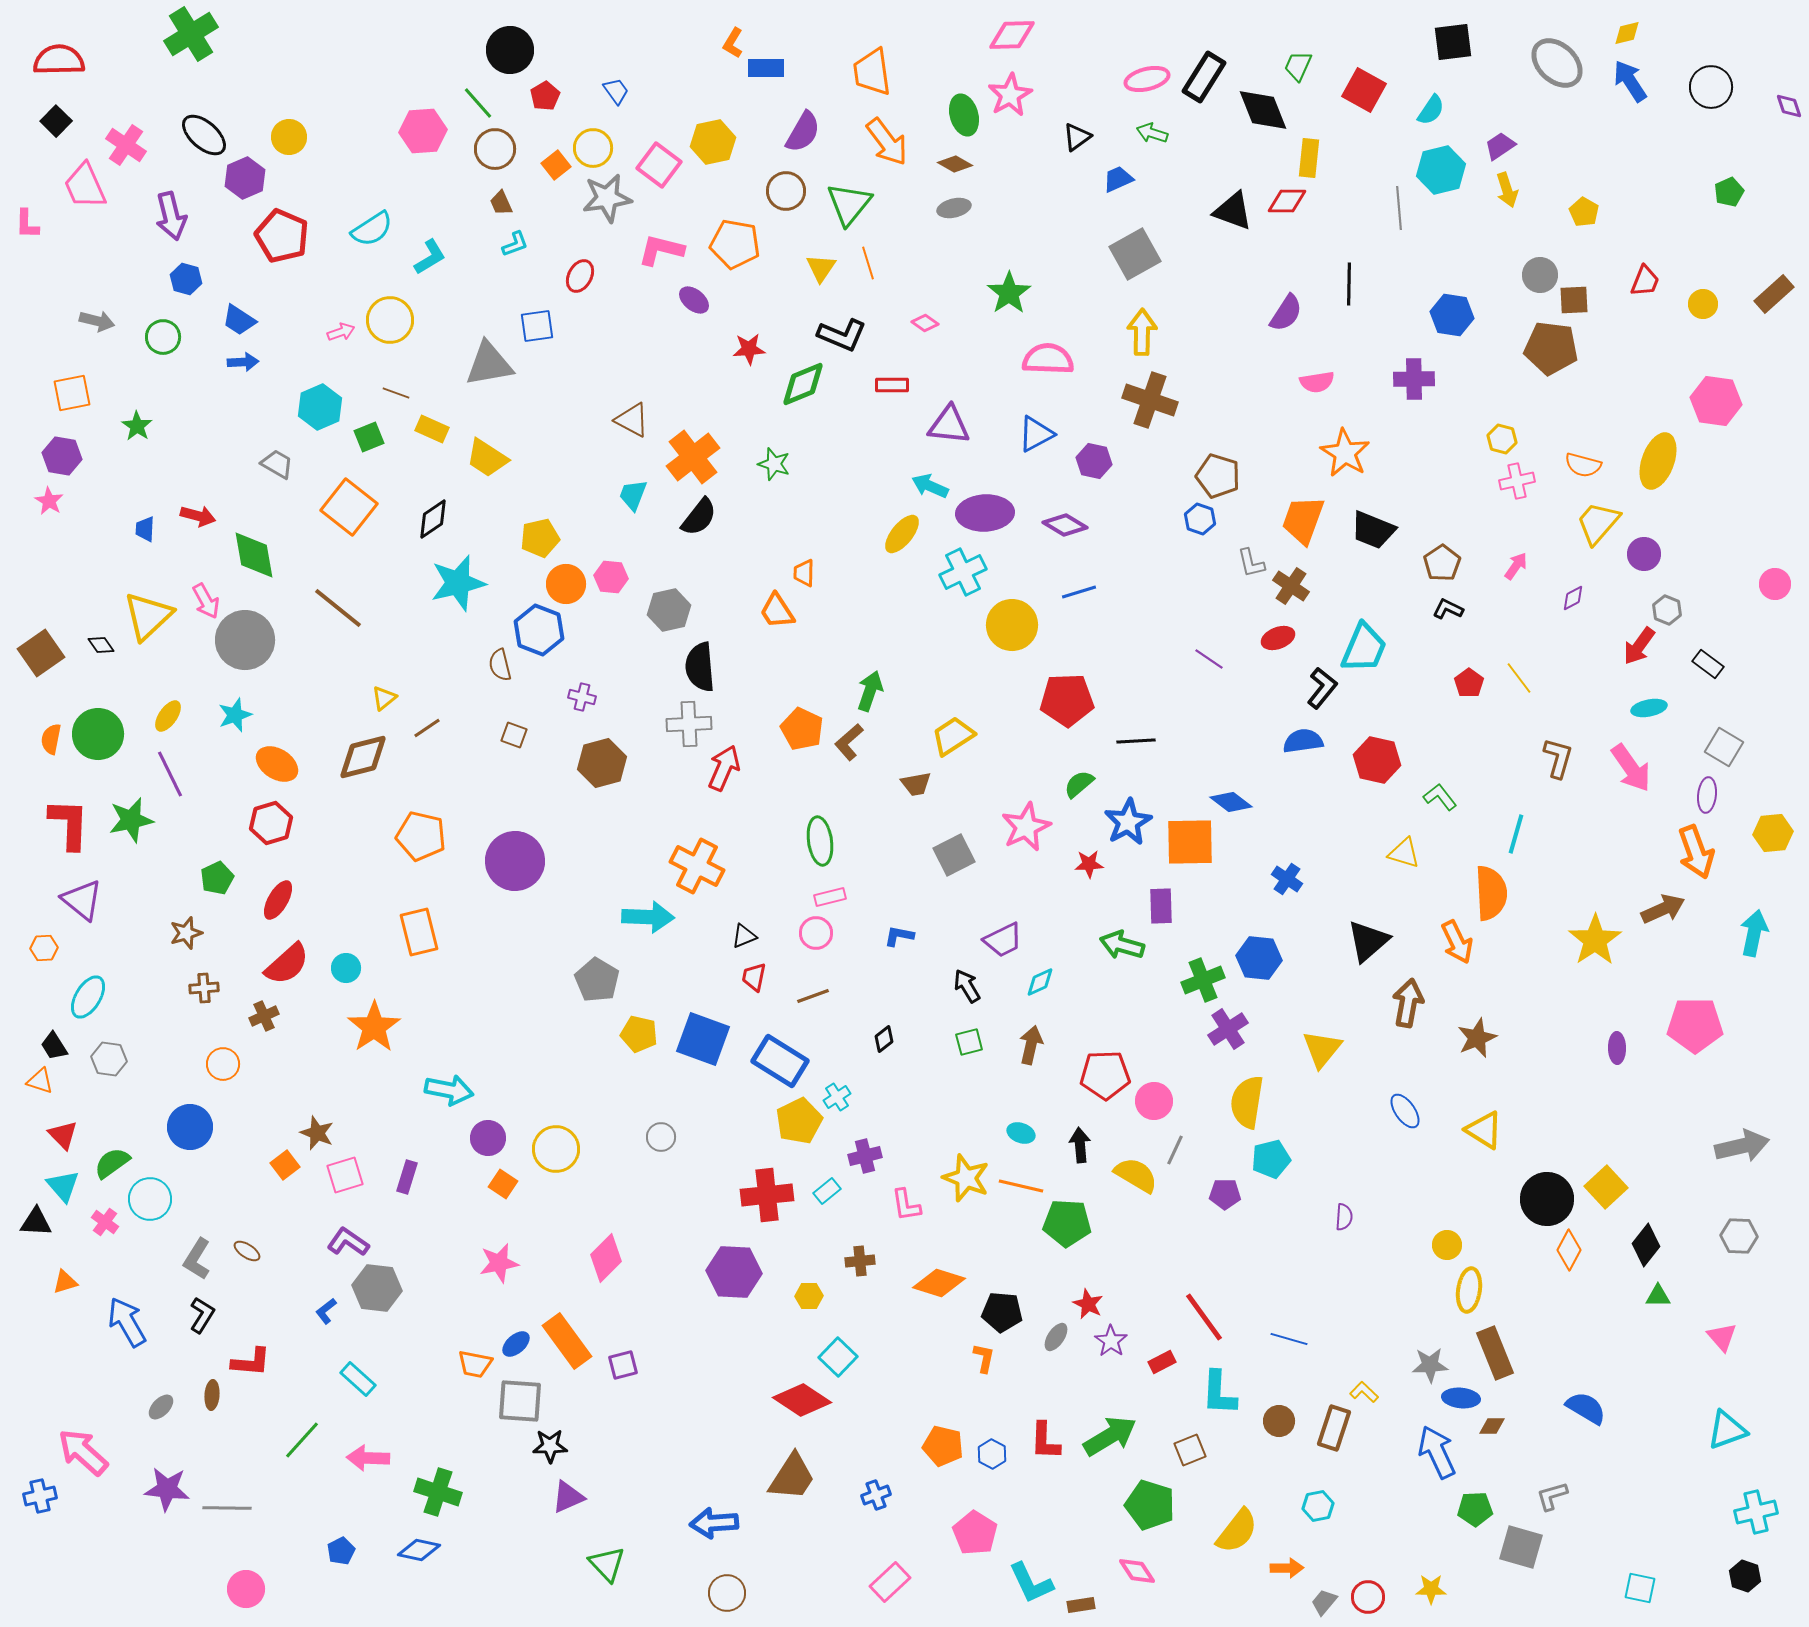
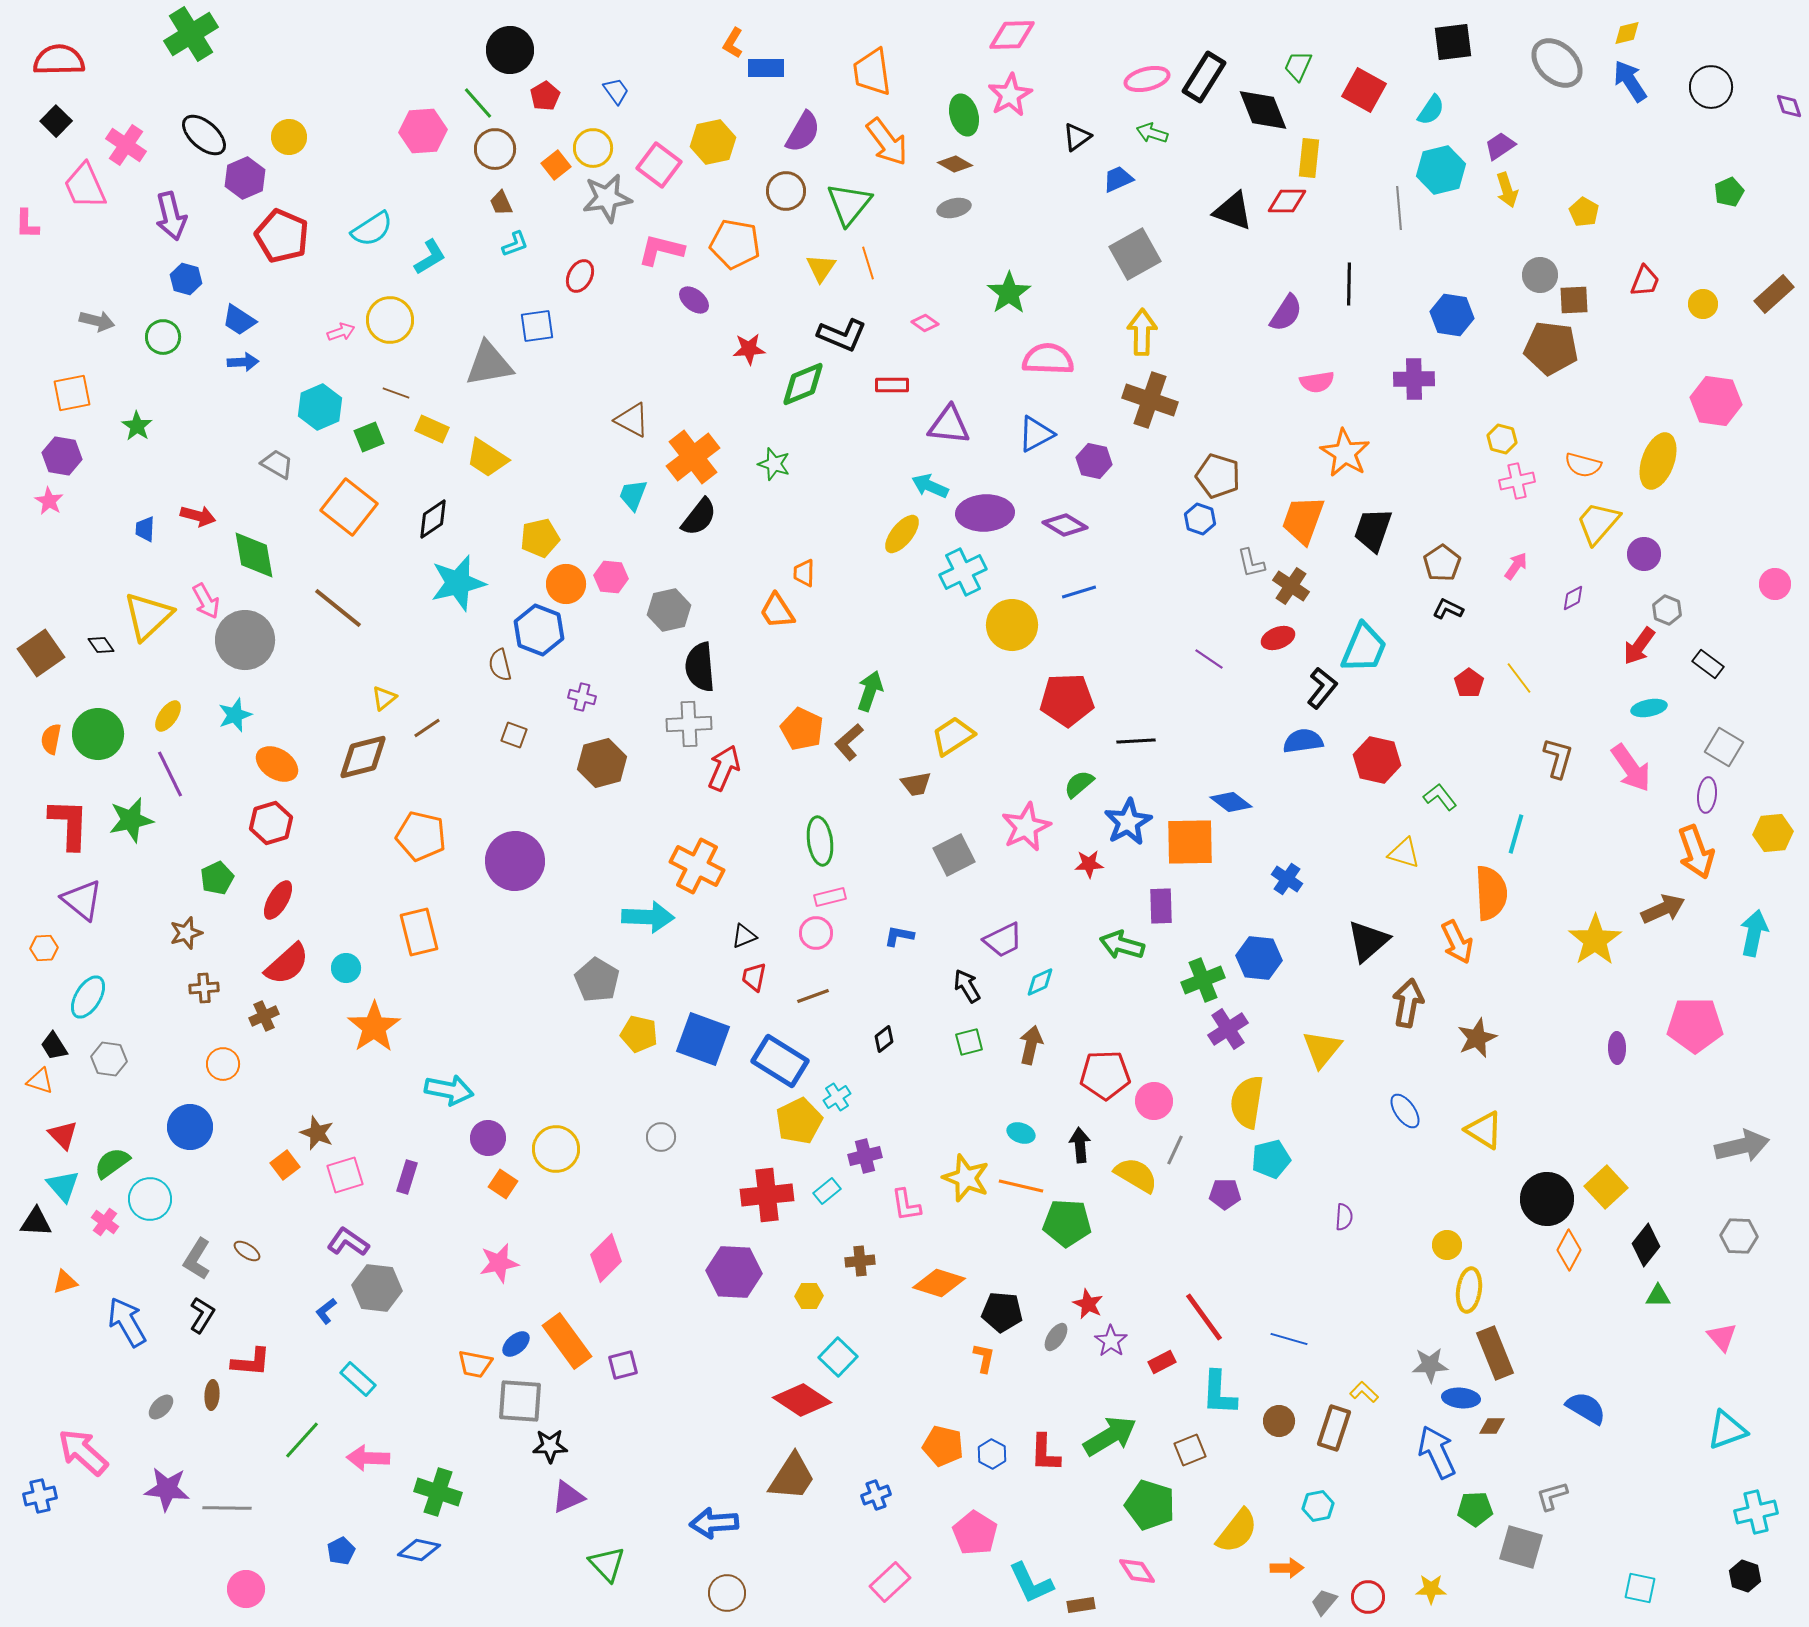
black trapezoid at (1373, 530): rotated 87 degrees clockwise
red L-shape at (1045, 1441): moved 12 px down
